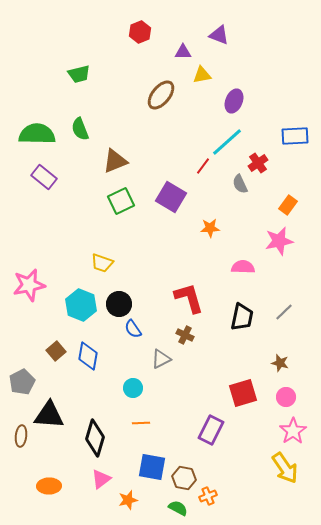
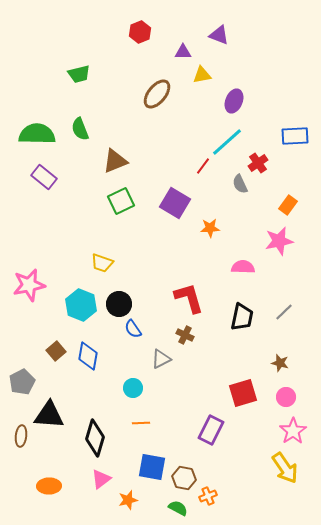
brown ellipse at (161, 95): moved 4 px left, 1 px up
purple square at (171, 197): moved 4 px right, 6 px down
